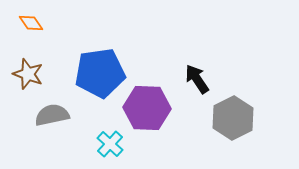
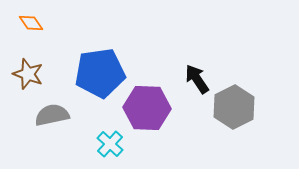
gray hexagon: moved 1 px right, 11 px up
